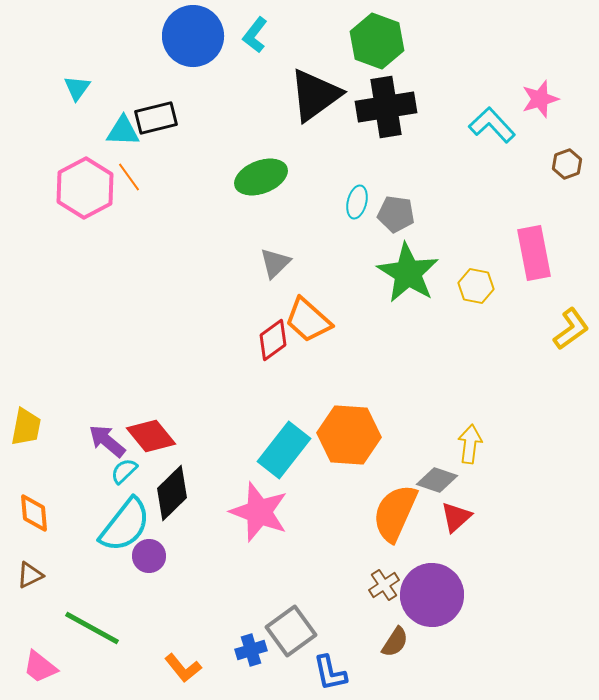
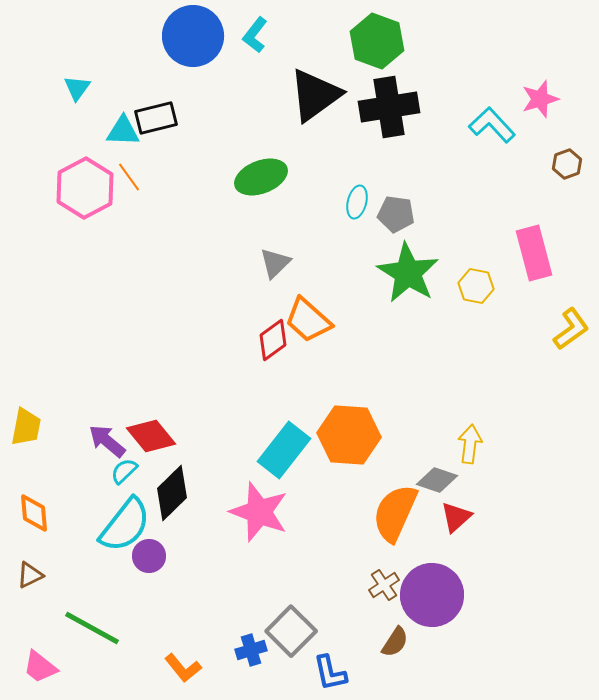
black cross at (386, 107): moved 3 px right
pink rectangle at (534, 253): rotated 4 degrees counterclockwise
gray square at (291, 631): rotated 9 degrees counterclockwise
